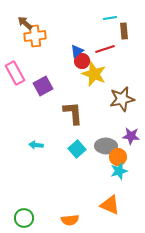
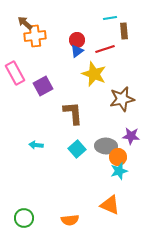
red circle: moved 5 px left, 21 px up
